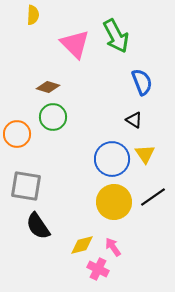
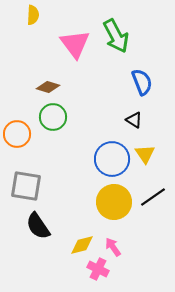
pink triangle: rotated 8 degrees clockwise
